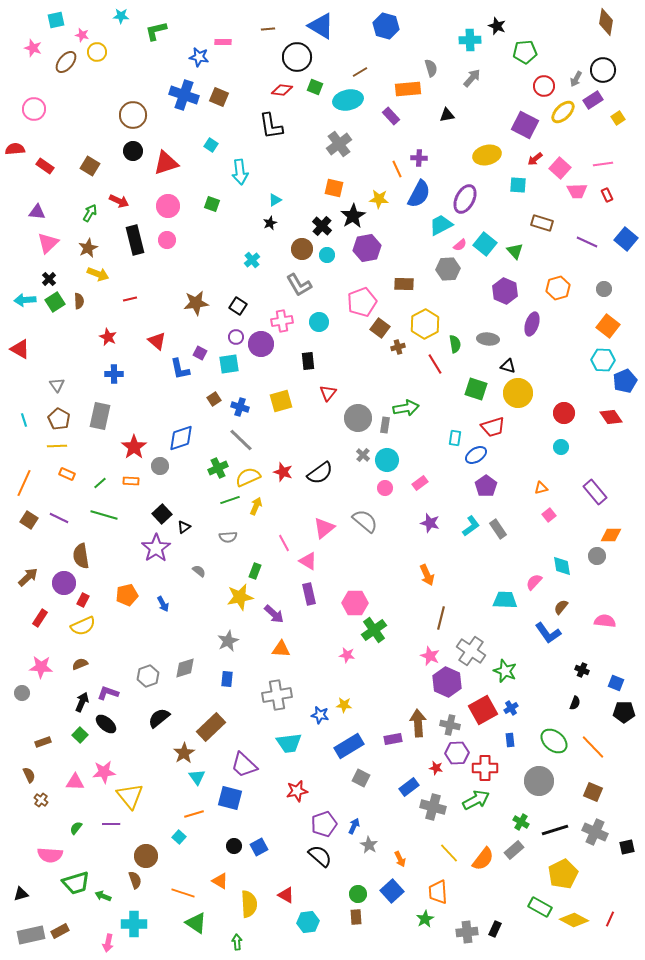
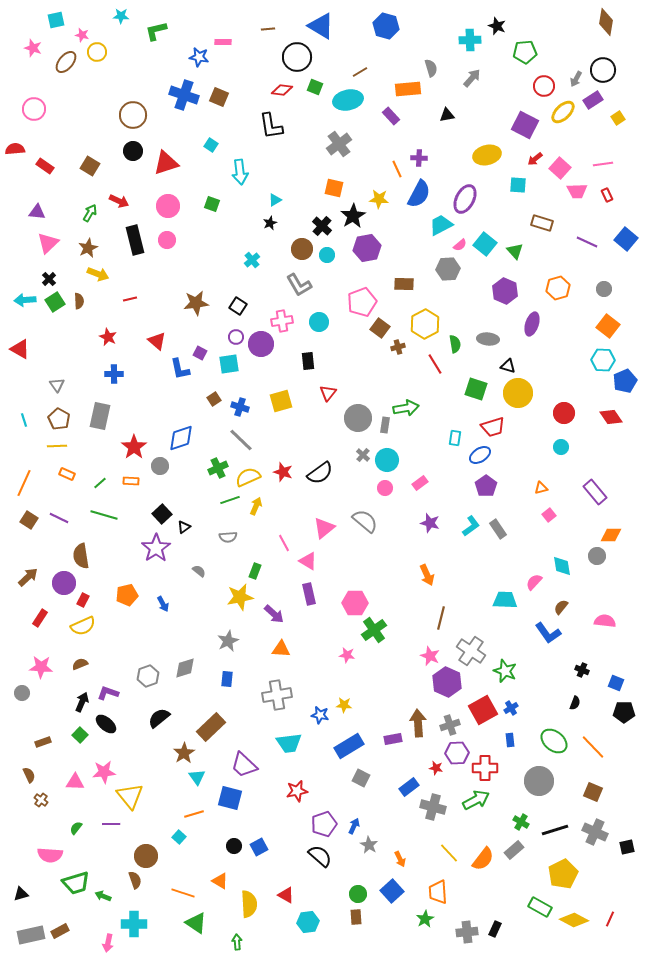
blue ellipse at (476, 455): moved 4 px right
gray cross at (450, 725): rotated 30 degrees counterclockwise
